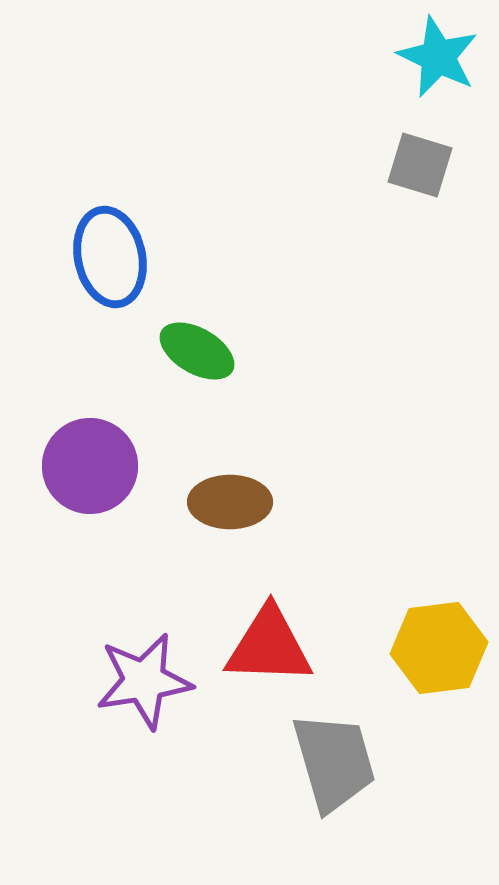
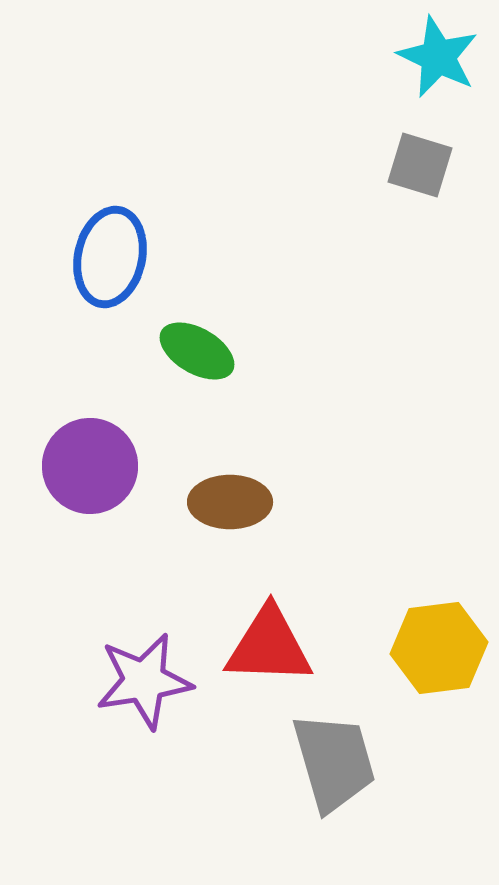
blue ellipse: rotated 24 degrees clockwise
